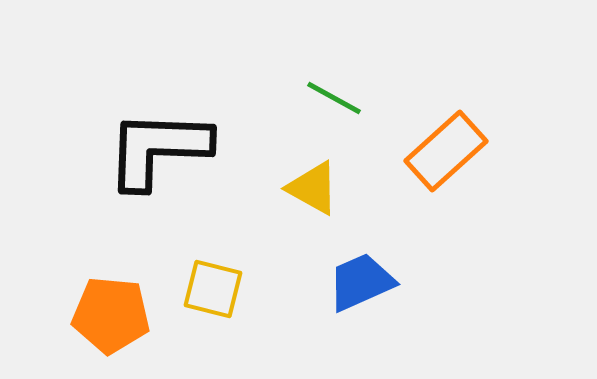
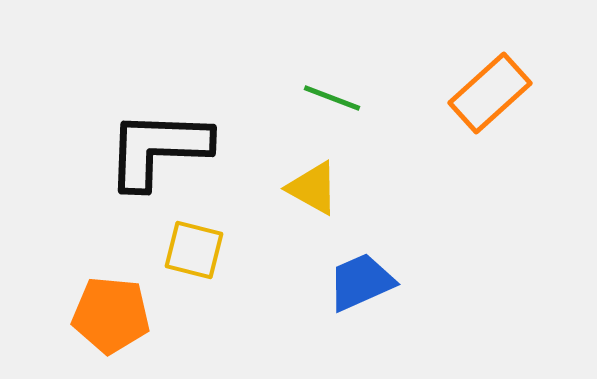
green line: moved 2 px left; rotated 8 degrees counterclockwise
orange rectangle: moved 44 px right, 58 px up
yellow square: moved 19 px left, 39 px up
